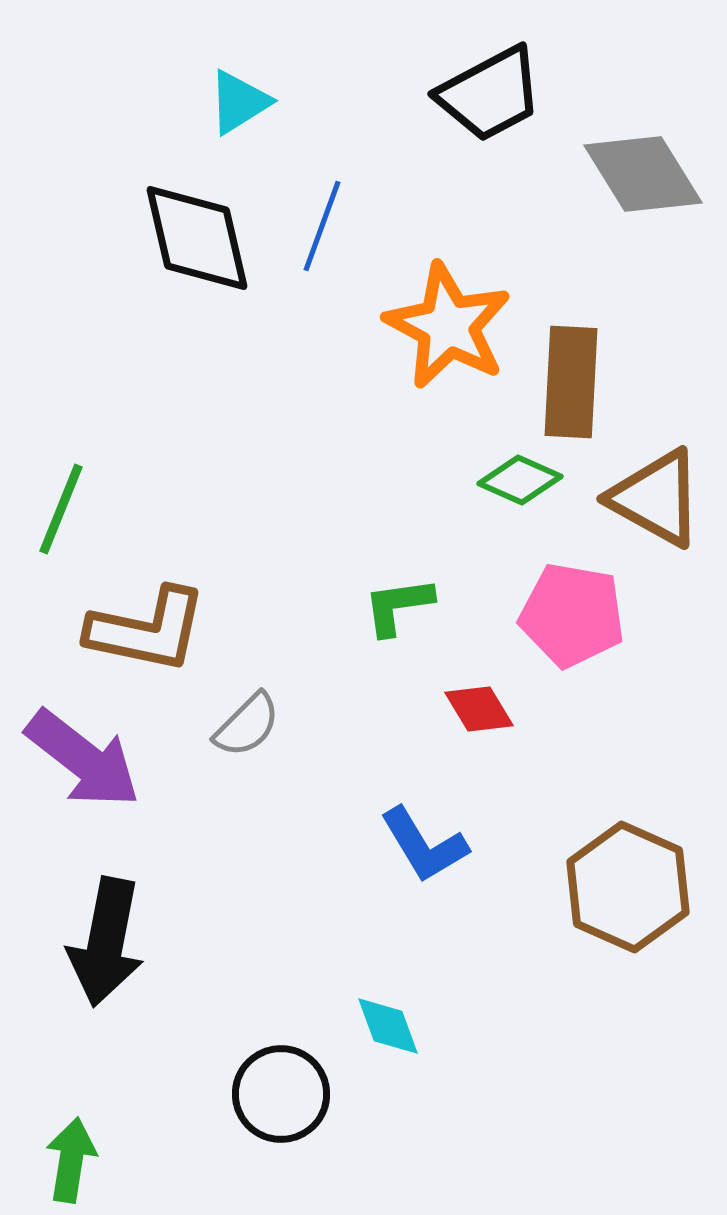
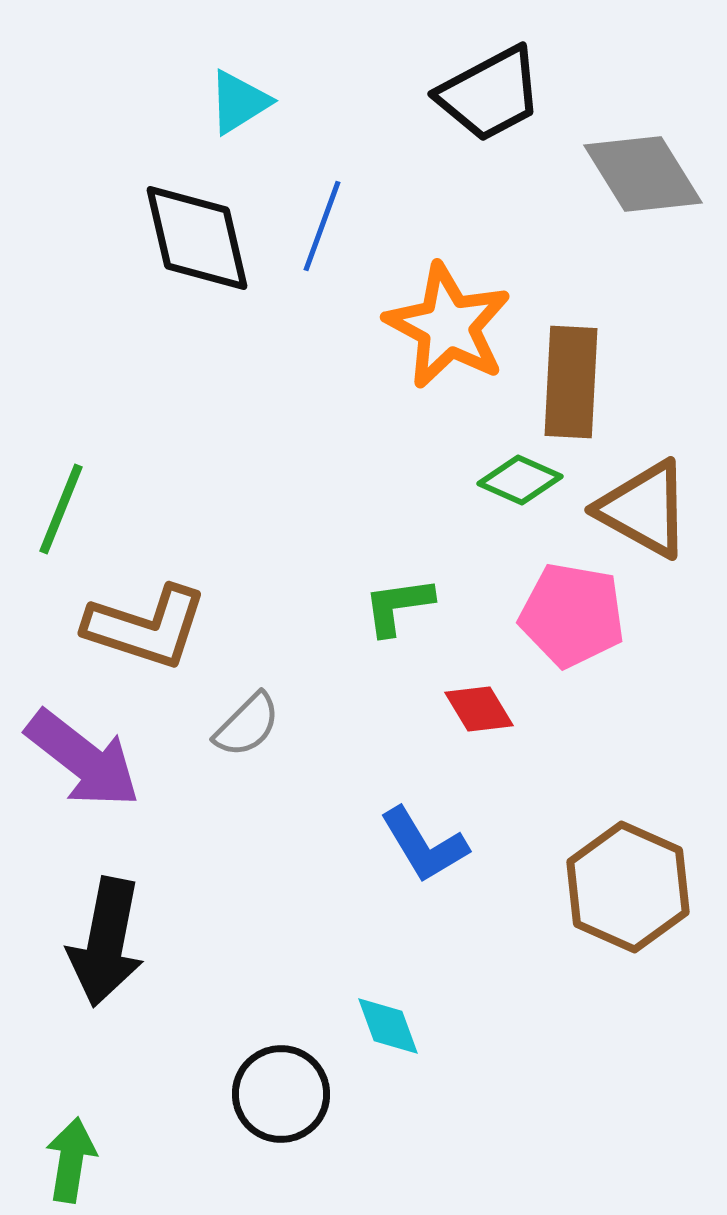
brown triangle: moved 12 px left, 11 px down
brown L-shape: moved 1 px left, 3 px up; rotated 6 degrees clockwise
